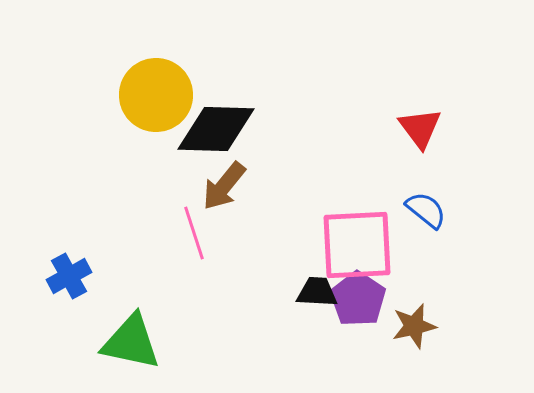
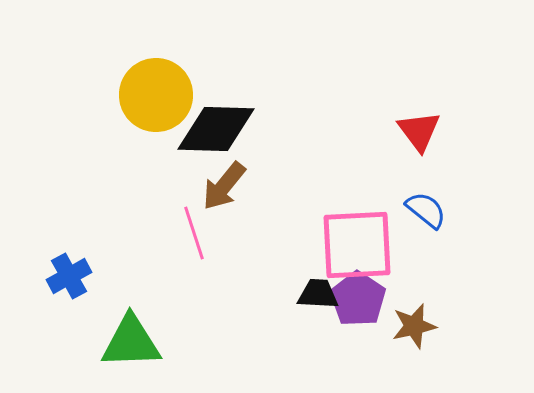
red triangle: moved 1 px left, 3 px down
black trapezoid: moved 1 px right, 2 px down
green triangle: rotated 14 degrees counterclockwise
